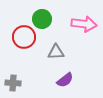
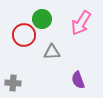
pink arrow: moved 3 px left, 1 px up; rotated 115 degrees clockwise
red circle: moved 2 px up
gray triangle: moved 4 px left
purple semicircle: moved 13 px right; rotated 108 degrees clockwise
